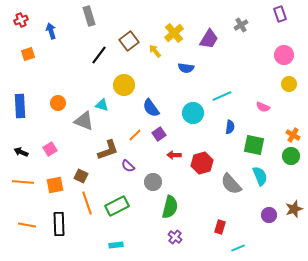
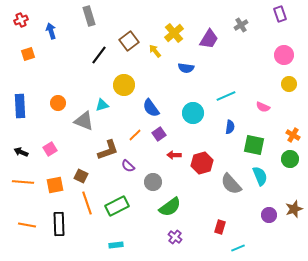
cyan line at (222, 96): moved 4 px right
cyan triangle at (102, 105): rotated 32 degrees counterclockwise
green circle at (291, 156): moved 1 px left, 3 px down
green semicircle at (170, 207): rotated 40 degrees clockwise
